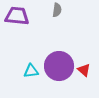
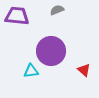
gray semicircle: rotated 120 degrees counterclockwise
purple circle: moved 8 px left, 15 px up
